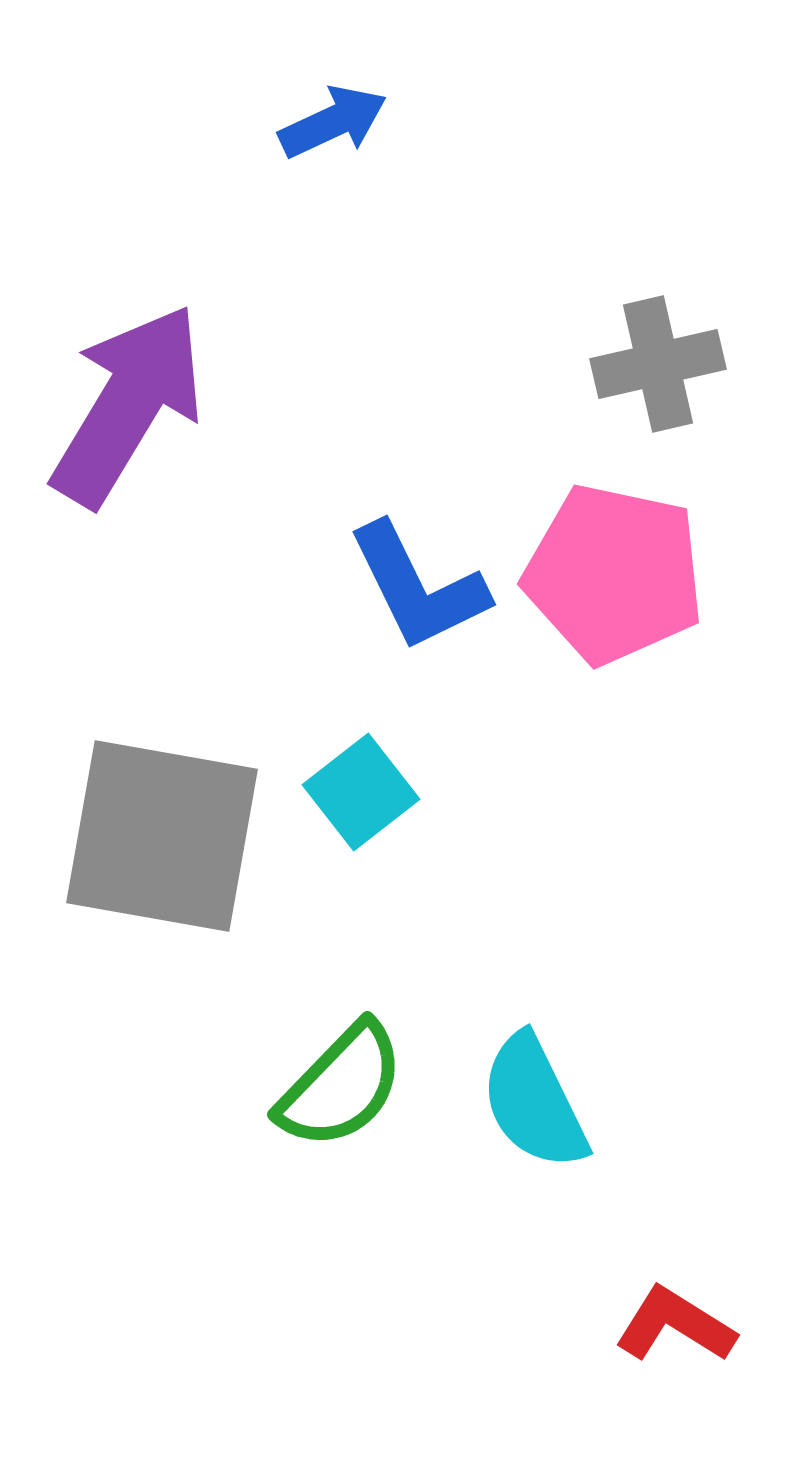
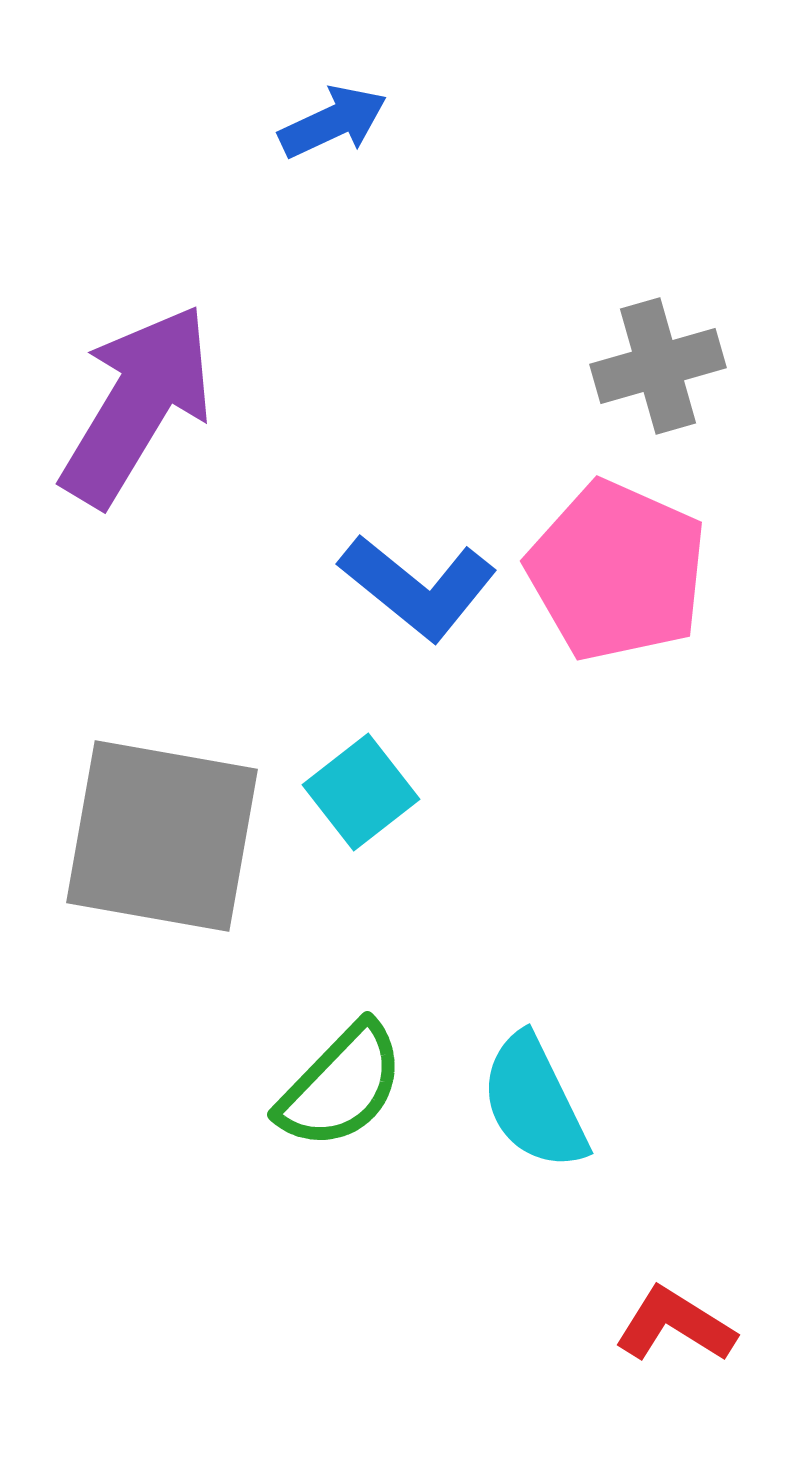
gray cross: moved 2 px down; rotated 3 degrees counterclockwise
purple arrow: moved 9 px right
pink pentagon: moved 3 px right, 3 px up; rotated 12 degrees clockwise
blue L-shape: rotated 25 degrees counterclockwise
